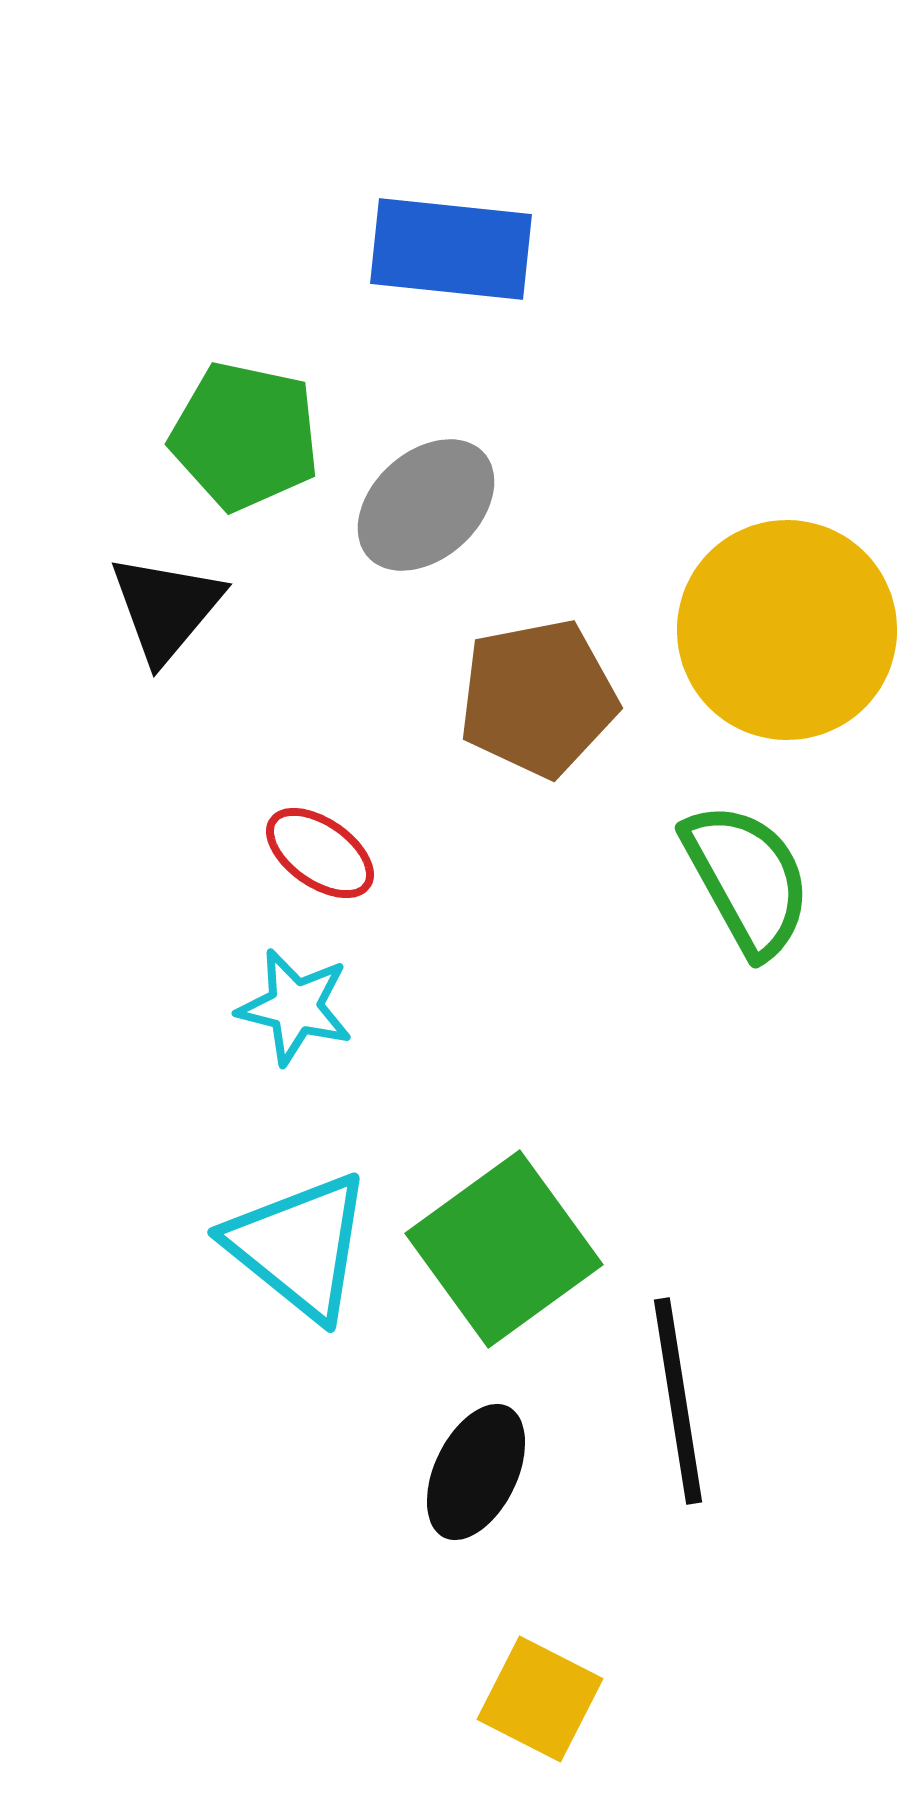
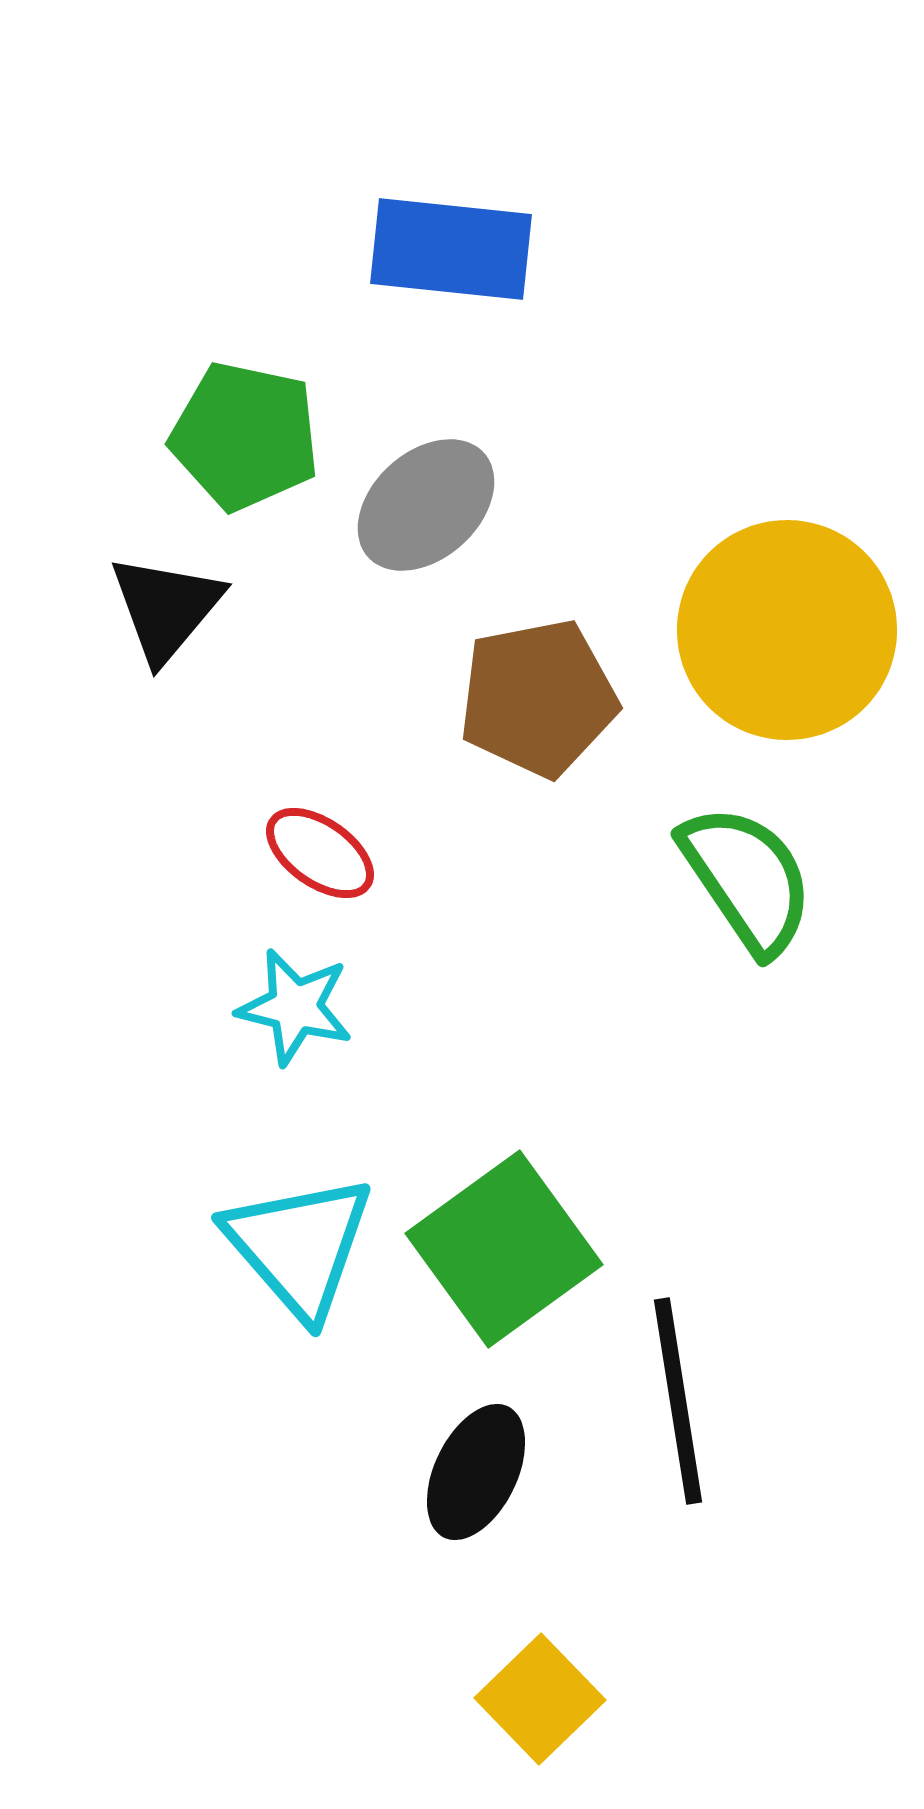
green semicircle: rotated 5 degrees counterclockwise
cyan triangle: rotated 10 degrees clockwise
yellow square: rotated 19 degrees clockwise
